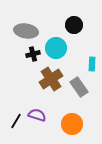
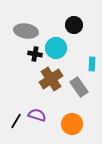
black cross: moved 2 px right; rotated 24 degrees clockwise
